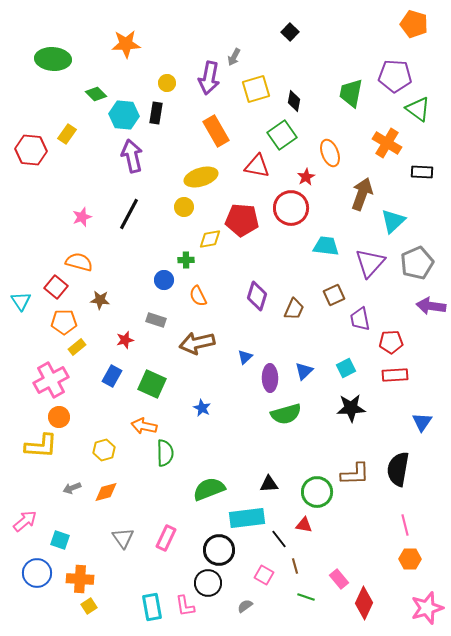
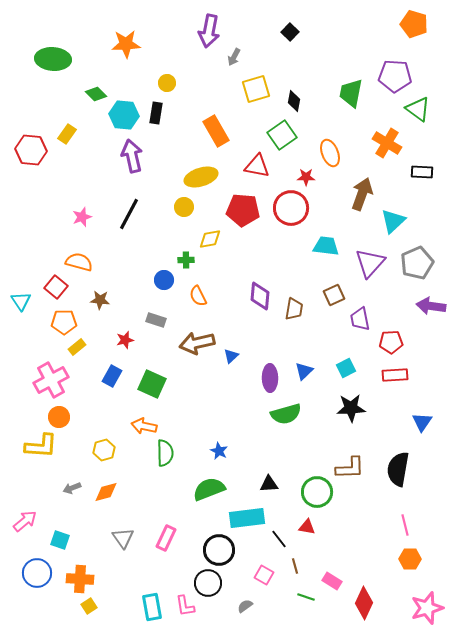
purple arrow at (209, 78): moved 47 px up
red star at (306, 177): rotated 30 degrees clockwise
red pentagon at (242, 220): moved 1 px right, 10 px up
purple diamond at (257, 296): moved 3 px right; rotated 12 degrees counterclockwise
brown trapezoid at (294, 309): rotated 15 degrees counterclockwise
blue triangle at (245, 357): moved 14 px left, 1 px up
blue star at (202, 408): moved 17 px right, 43 px down
brown L-shape at (355, 474): moved 5 px left, 6 px up
red triangle at (304, 525): moved 3 px right, 2 px down
pink rectangle at (339, 579): moved 7 px left, 2 px down; rotated 18 degrees counterclockwise
